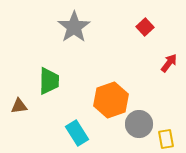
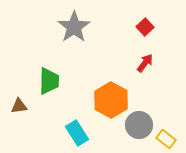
red arrow: moved 24 px left
orange hexagon: rotated 12 degrees counterclockwise
gray circle: moved 1 px down
yellow rectangle: rotated 42 degrees counterclockwise
